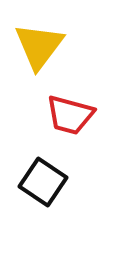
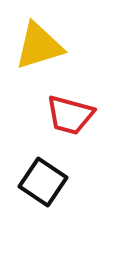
yellow triangle: rotated 36 degrees clockwise
